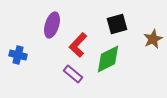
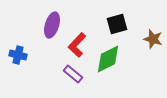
brown star: rotated 30 degrees counterclockwise
red L-shape: moved 1 px left
